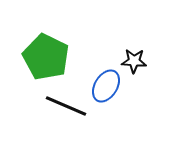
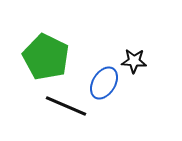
blue ellipse: moved 2 px left, 3 px up
